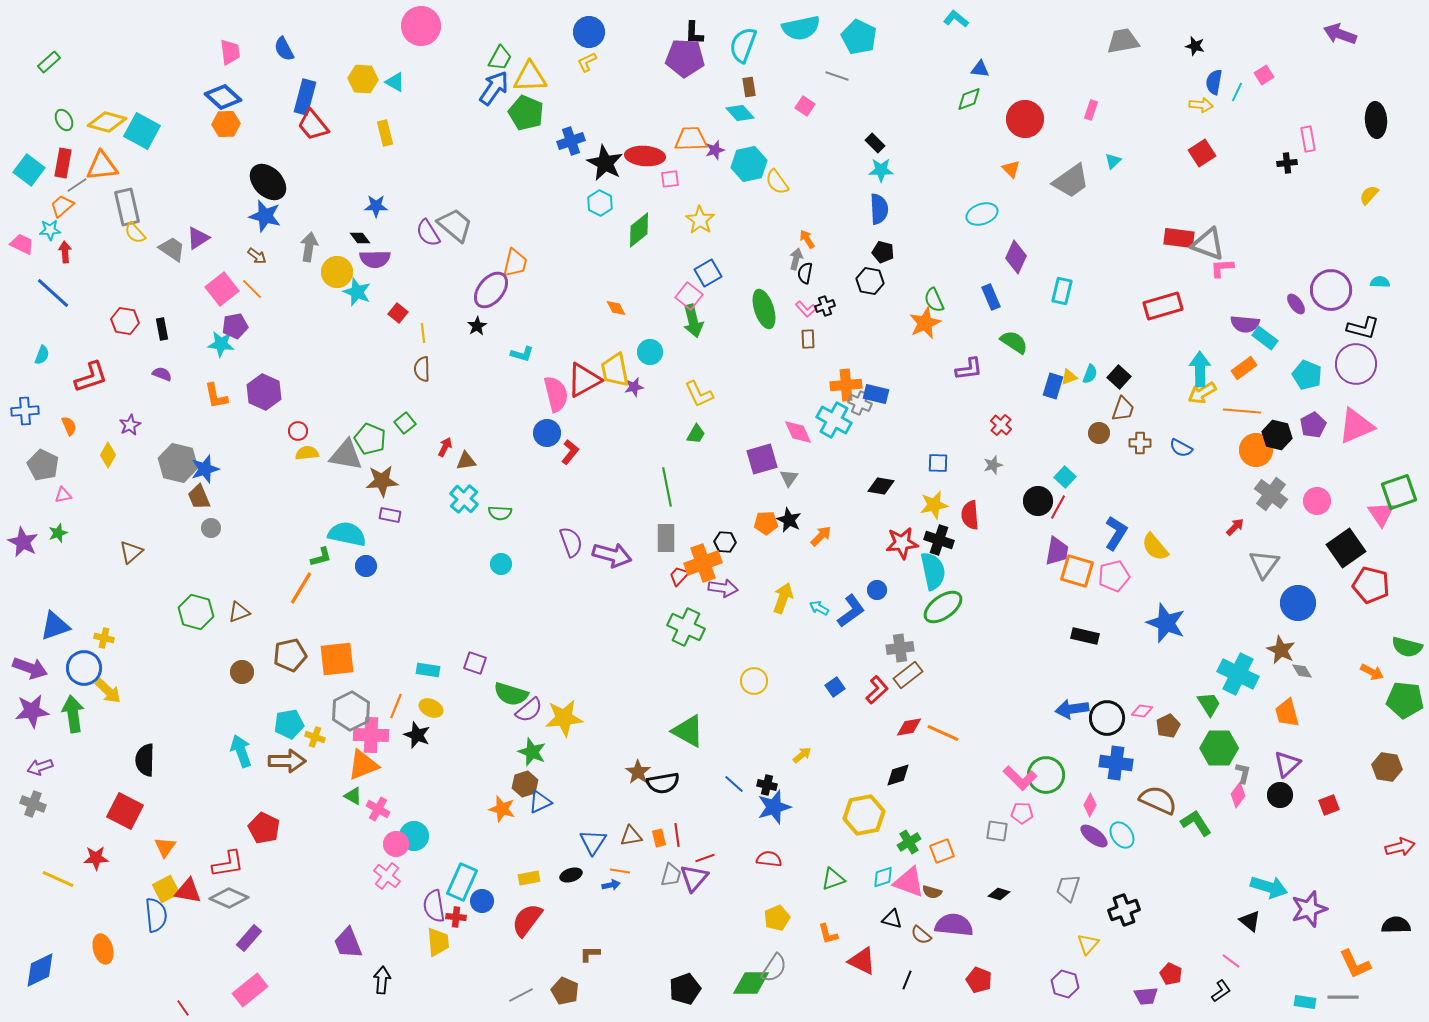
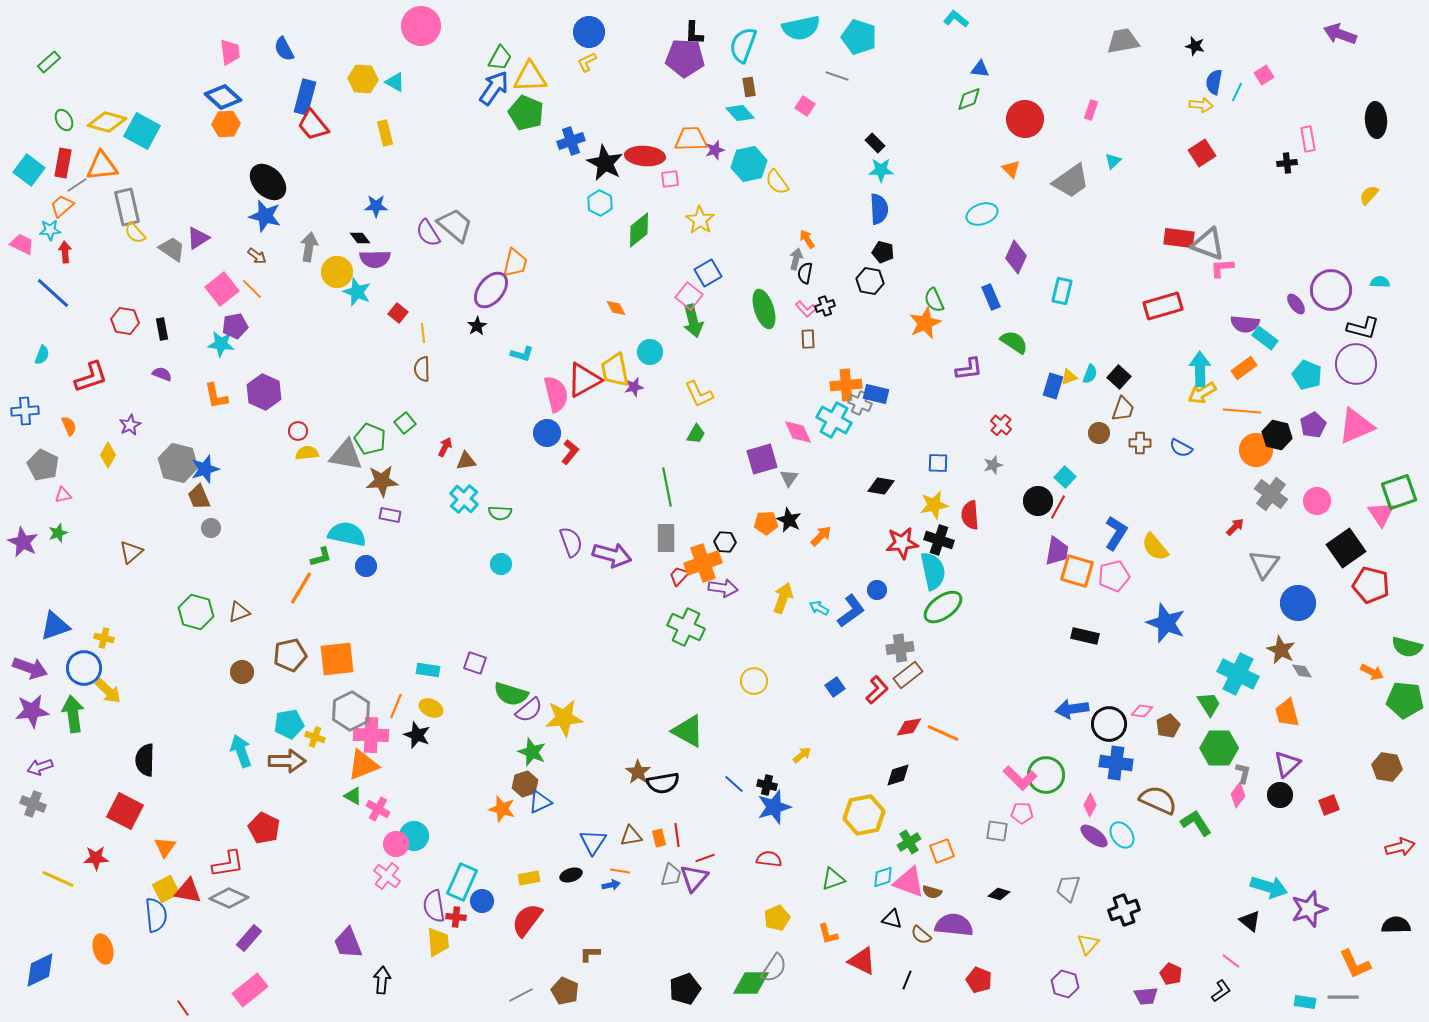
cyan pentagon at (859, 37): rotated 8 degrees counterclockwise
black circle at (1107, 718): moved 2 px right, 6 px down
